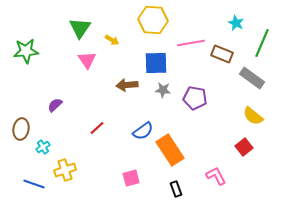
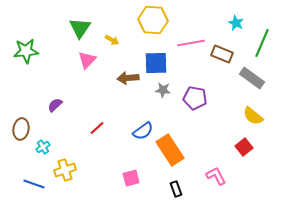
pink triangle: rotated 18 degrees clockwise
brown arrow: moved 1 px right, 7 px up
